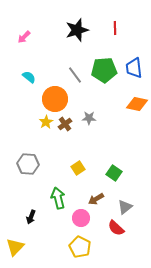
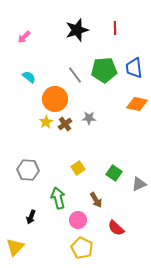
gray hexagon: moved 6 px down
brown arrow: moved 1 px down; rotated 91 degrees counterclockwise
gray triangle: moved 14 px right, 23 px up; rotated 14 degrees clockwise
pink circle: moved 3 px left, 2 px down
yellow pentagon: moved 2 px right, 1 px down
